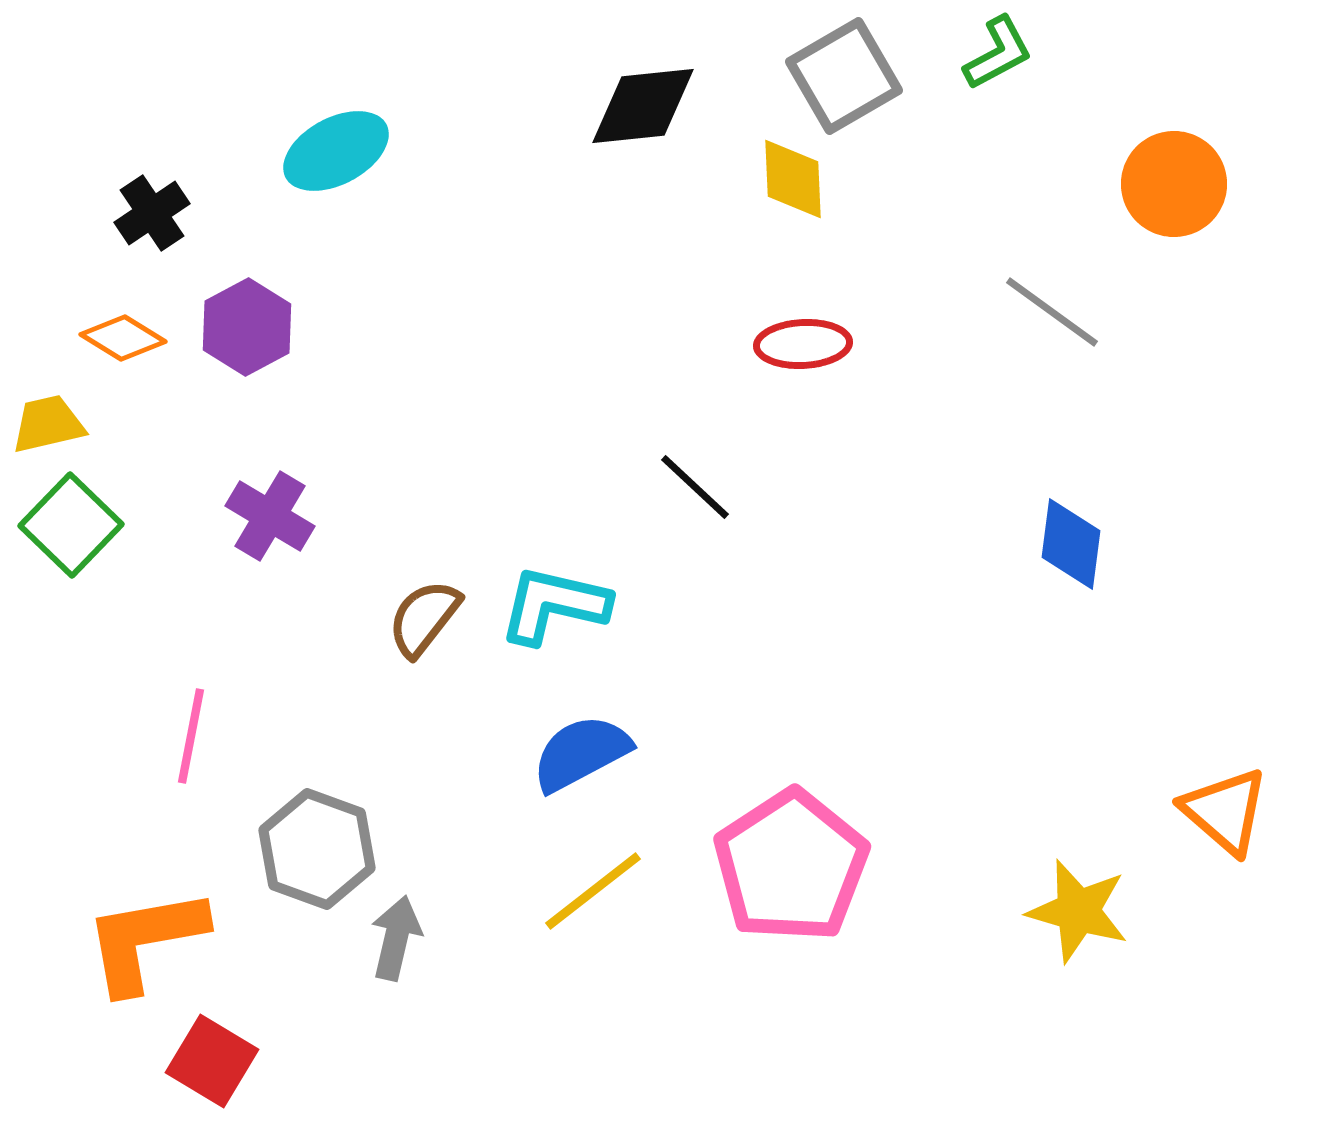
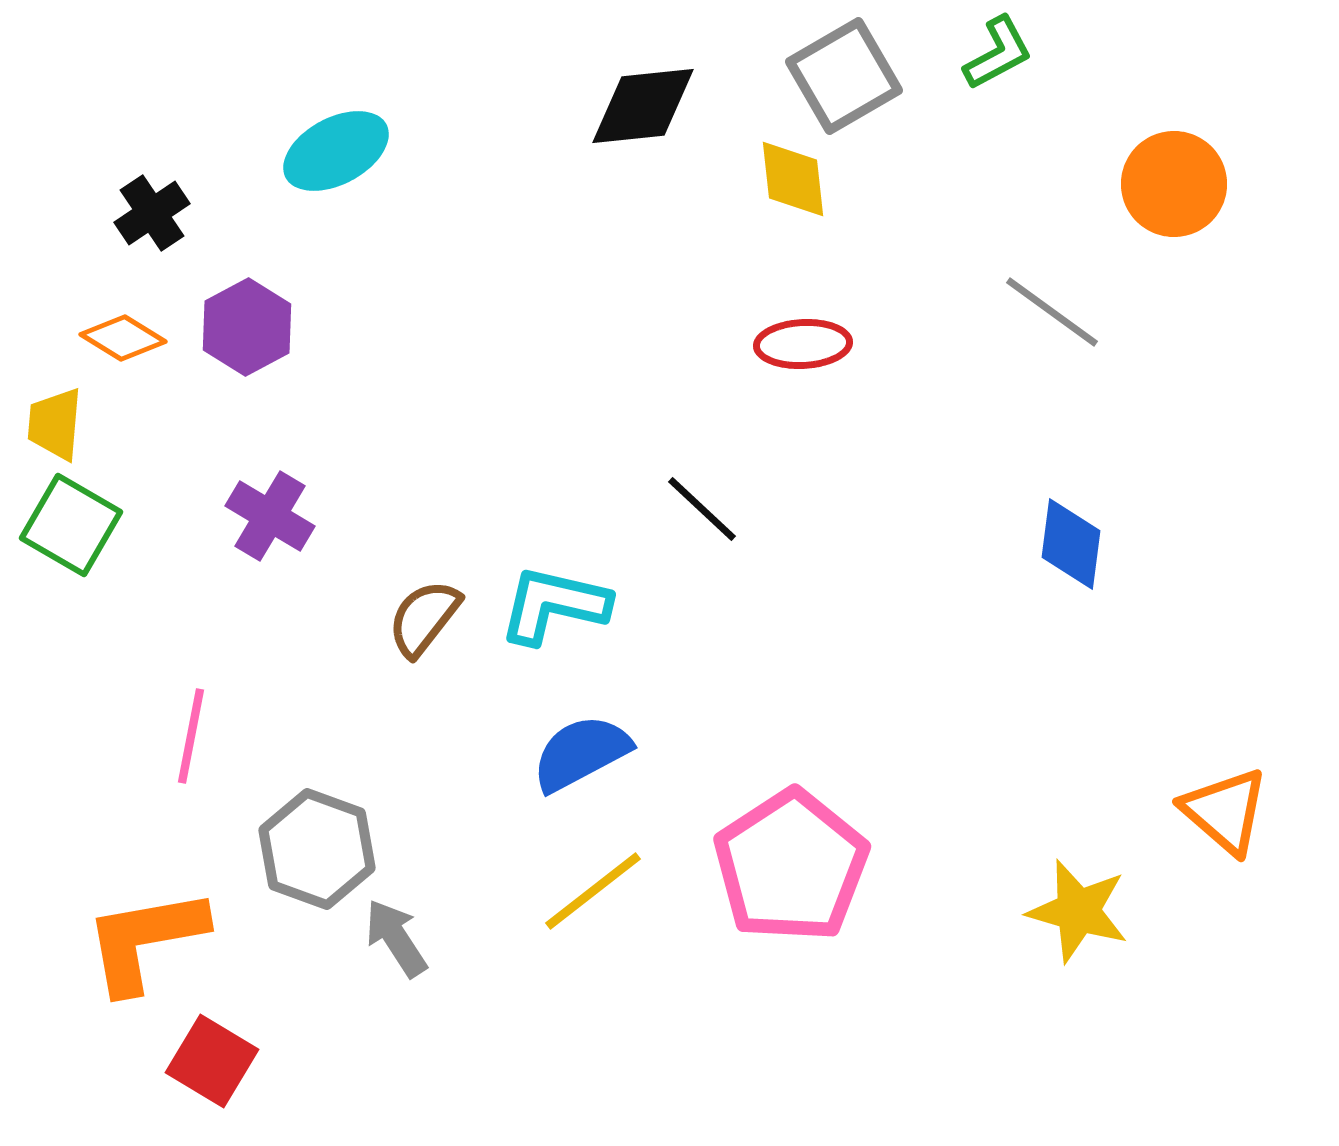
yellow diamond: rotated 4 degrees counterclockwise
yellow trapezoid: moved 7 px right; rotated 72 degrees counterclockwise
black line: moved 7 px right, 22 px down
green square: rotated 14 degrees counterclockwise
gray arrow: rotated 46 degrees counterclockwise
